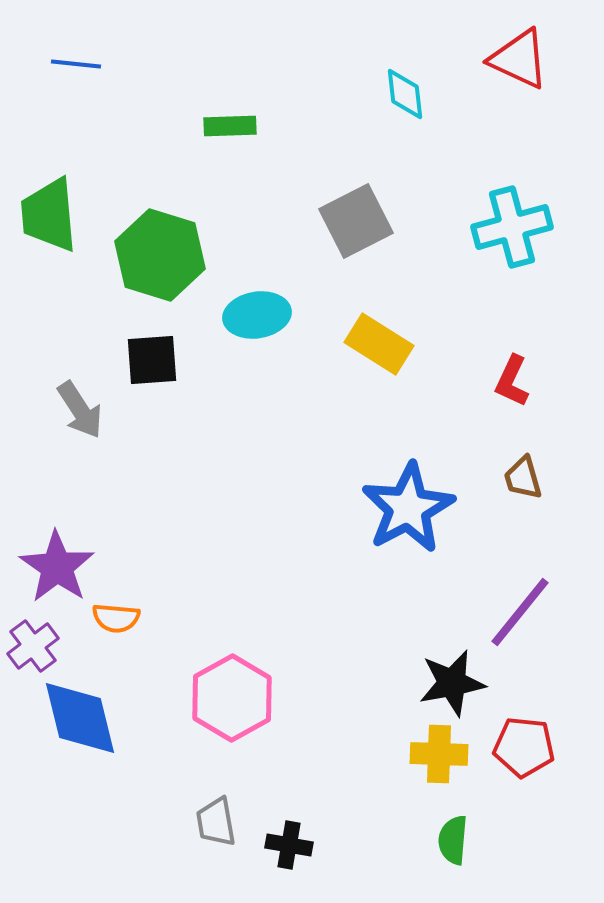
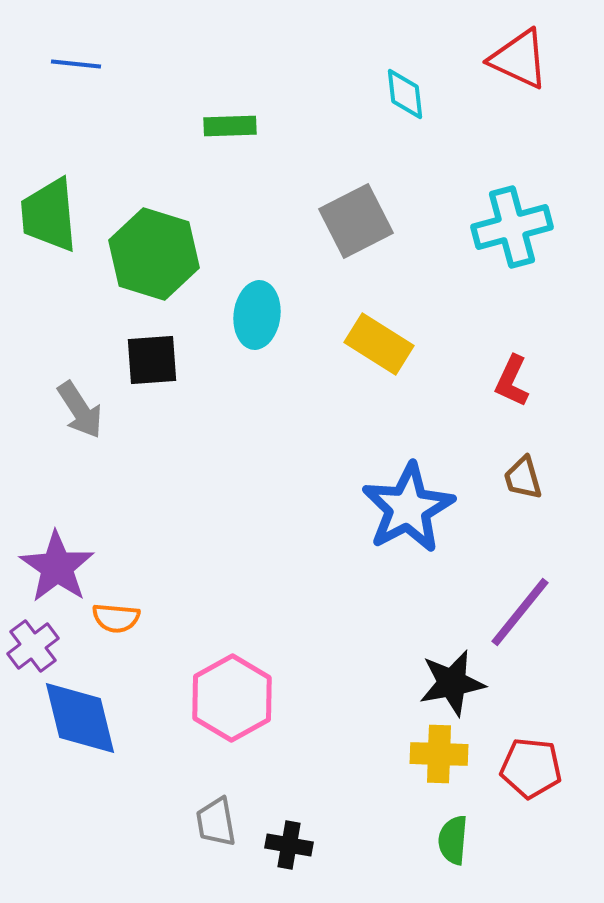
green hexagon: moved 6 px left, 1 px up
cyan ellipse: rotated 74 degrees counterclockwise
red pentagon: moved 7 px right, 21 px down
